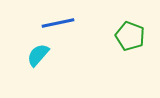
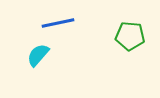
green pentagon: rotated 16 degrees counterclockwise
